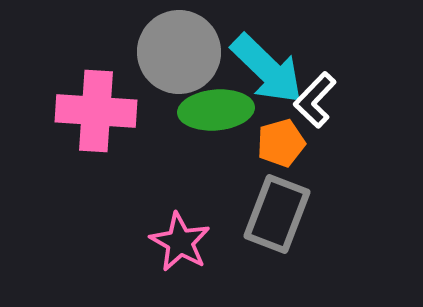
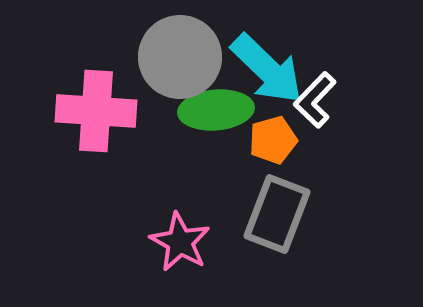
gray circle: moved 1 px right, 5 px down
orange pentagon: moved 8 px left, 3 px up
